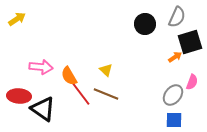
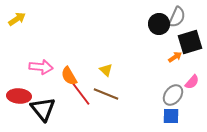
black circle: moved 14 px right
pink semicircle: rotated 21 degrees clockwise
black triangle: rotated 16 degrees clockwise
blue square: moved 3 px left, 4 px up
